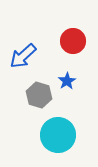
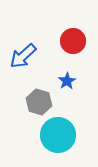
gray hexagon: moved 7 px down
